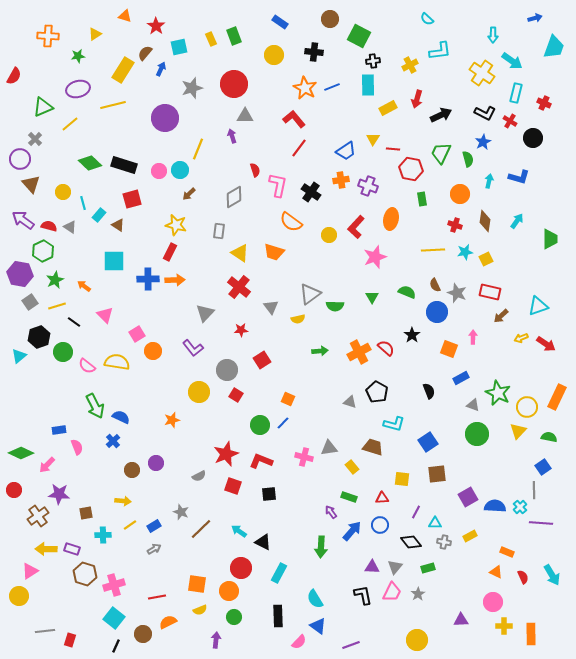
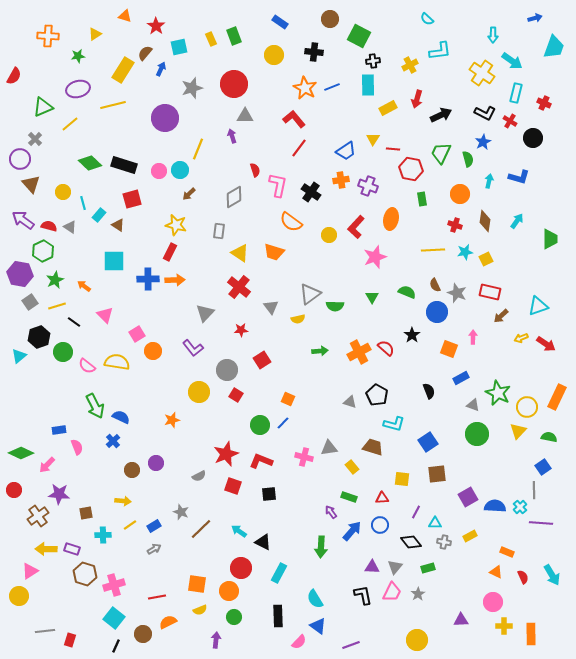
black pentagon at (377, 392): moved 3 px down
